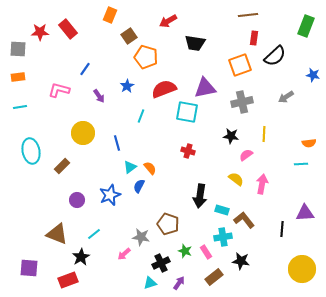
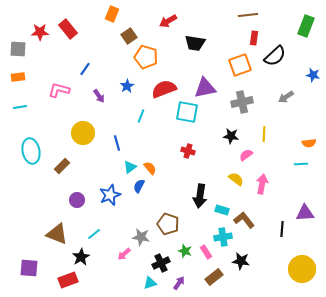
orange rectangle at (110, 15): moved 2 px right, 1 px up
